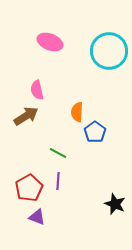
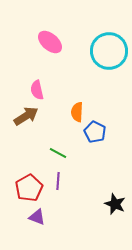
pink ellipse: rotated 20 degrees clockwise
blue pentagon: rotated 10 degrees counterclockwise
